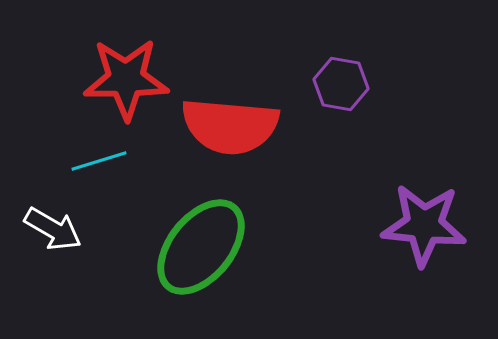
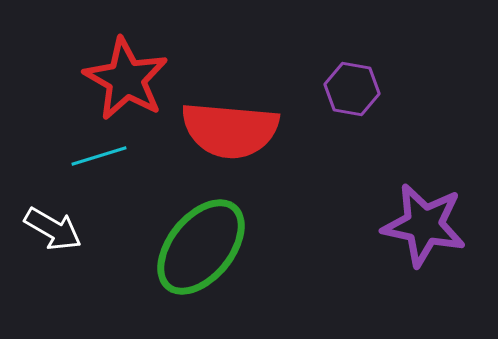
red star: rotated 30 degrees clockwise
purple hexagon: moved 11 px right, 5 px down
red semicircle: moved 4 px down
cyan line: moved 5 px up
purple star: rotated 6 degrees clockwise
